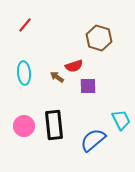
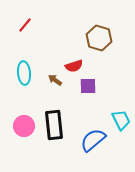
brown arrow: moved 2 px left, 3 px down
